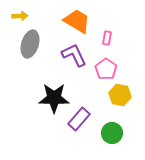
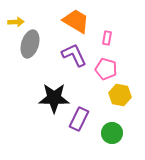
yellow arrow: moved 4 px left, 6 px down
orange trapezoid: moved 1 px left
pink pentagon: rotated 20 degrees counterclockwise
purple rectangle: rotated 15 degrees counterclockwise
